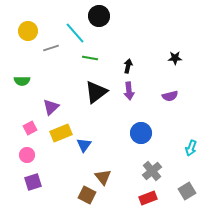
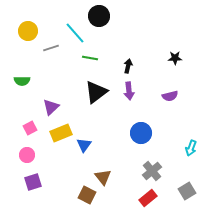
red rectangle: rotated 18 degrees counterclockwise
